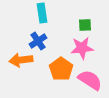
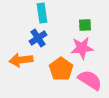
blue cross: moved 3 px up
